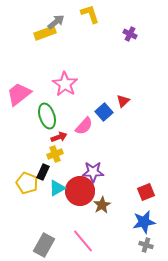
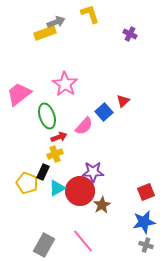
gray arrow: rotated 18 degrees clockwise
